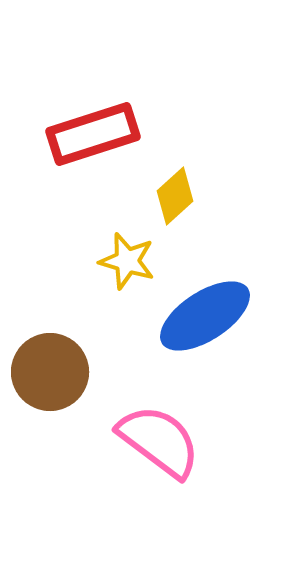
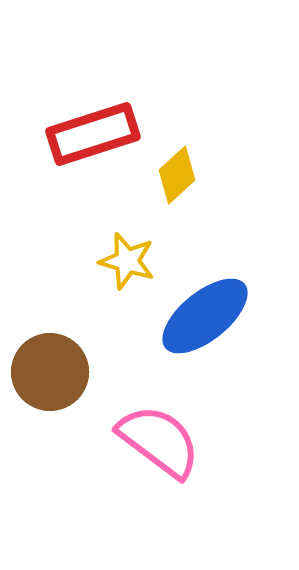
yellow diamond: moved 2 px right, 21 px up
blue ellipse: rotated 6 degrees counterclockwise
